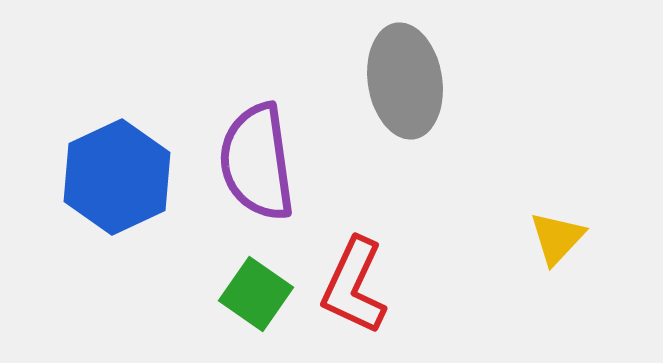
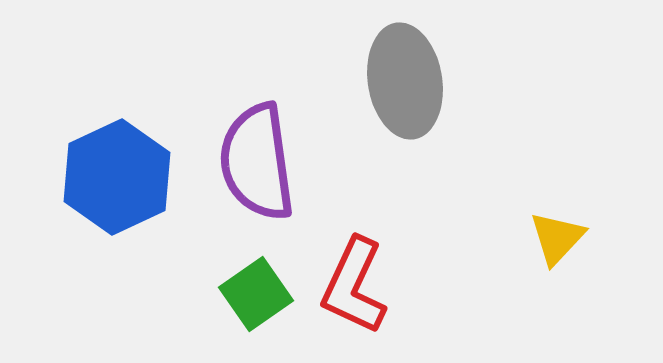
green square: rotated 20 degrees clockwise
